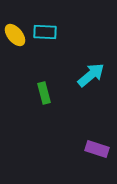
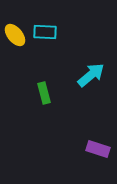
purple rectangle: moved 1 px right
